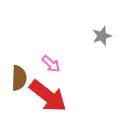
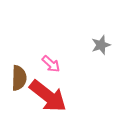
gray star: moved 1 px left, 9 px down
